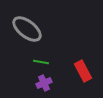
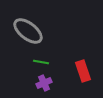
gray ellipse: moved 1 px right, 2 px down
red rectangle: rotated 10 degrees clockwise
